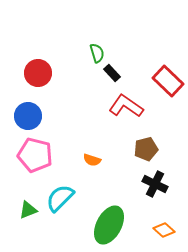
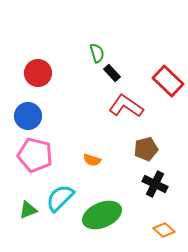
green ellipse: moved 7 px left, 10 px up; rotated 39 degrees clockwise
